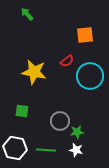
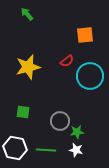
yellow star: moved 6 px left, 5 px up; rotated 25 degrees counterclockwise
green square: moved 1 px right, 1 px down
